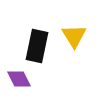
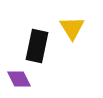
yellow triangle: moved 2 px left, 8 px up
